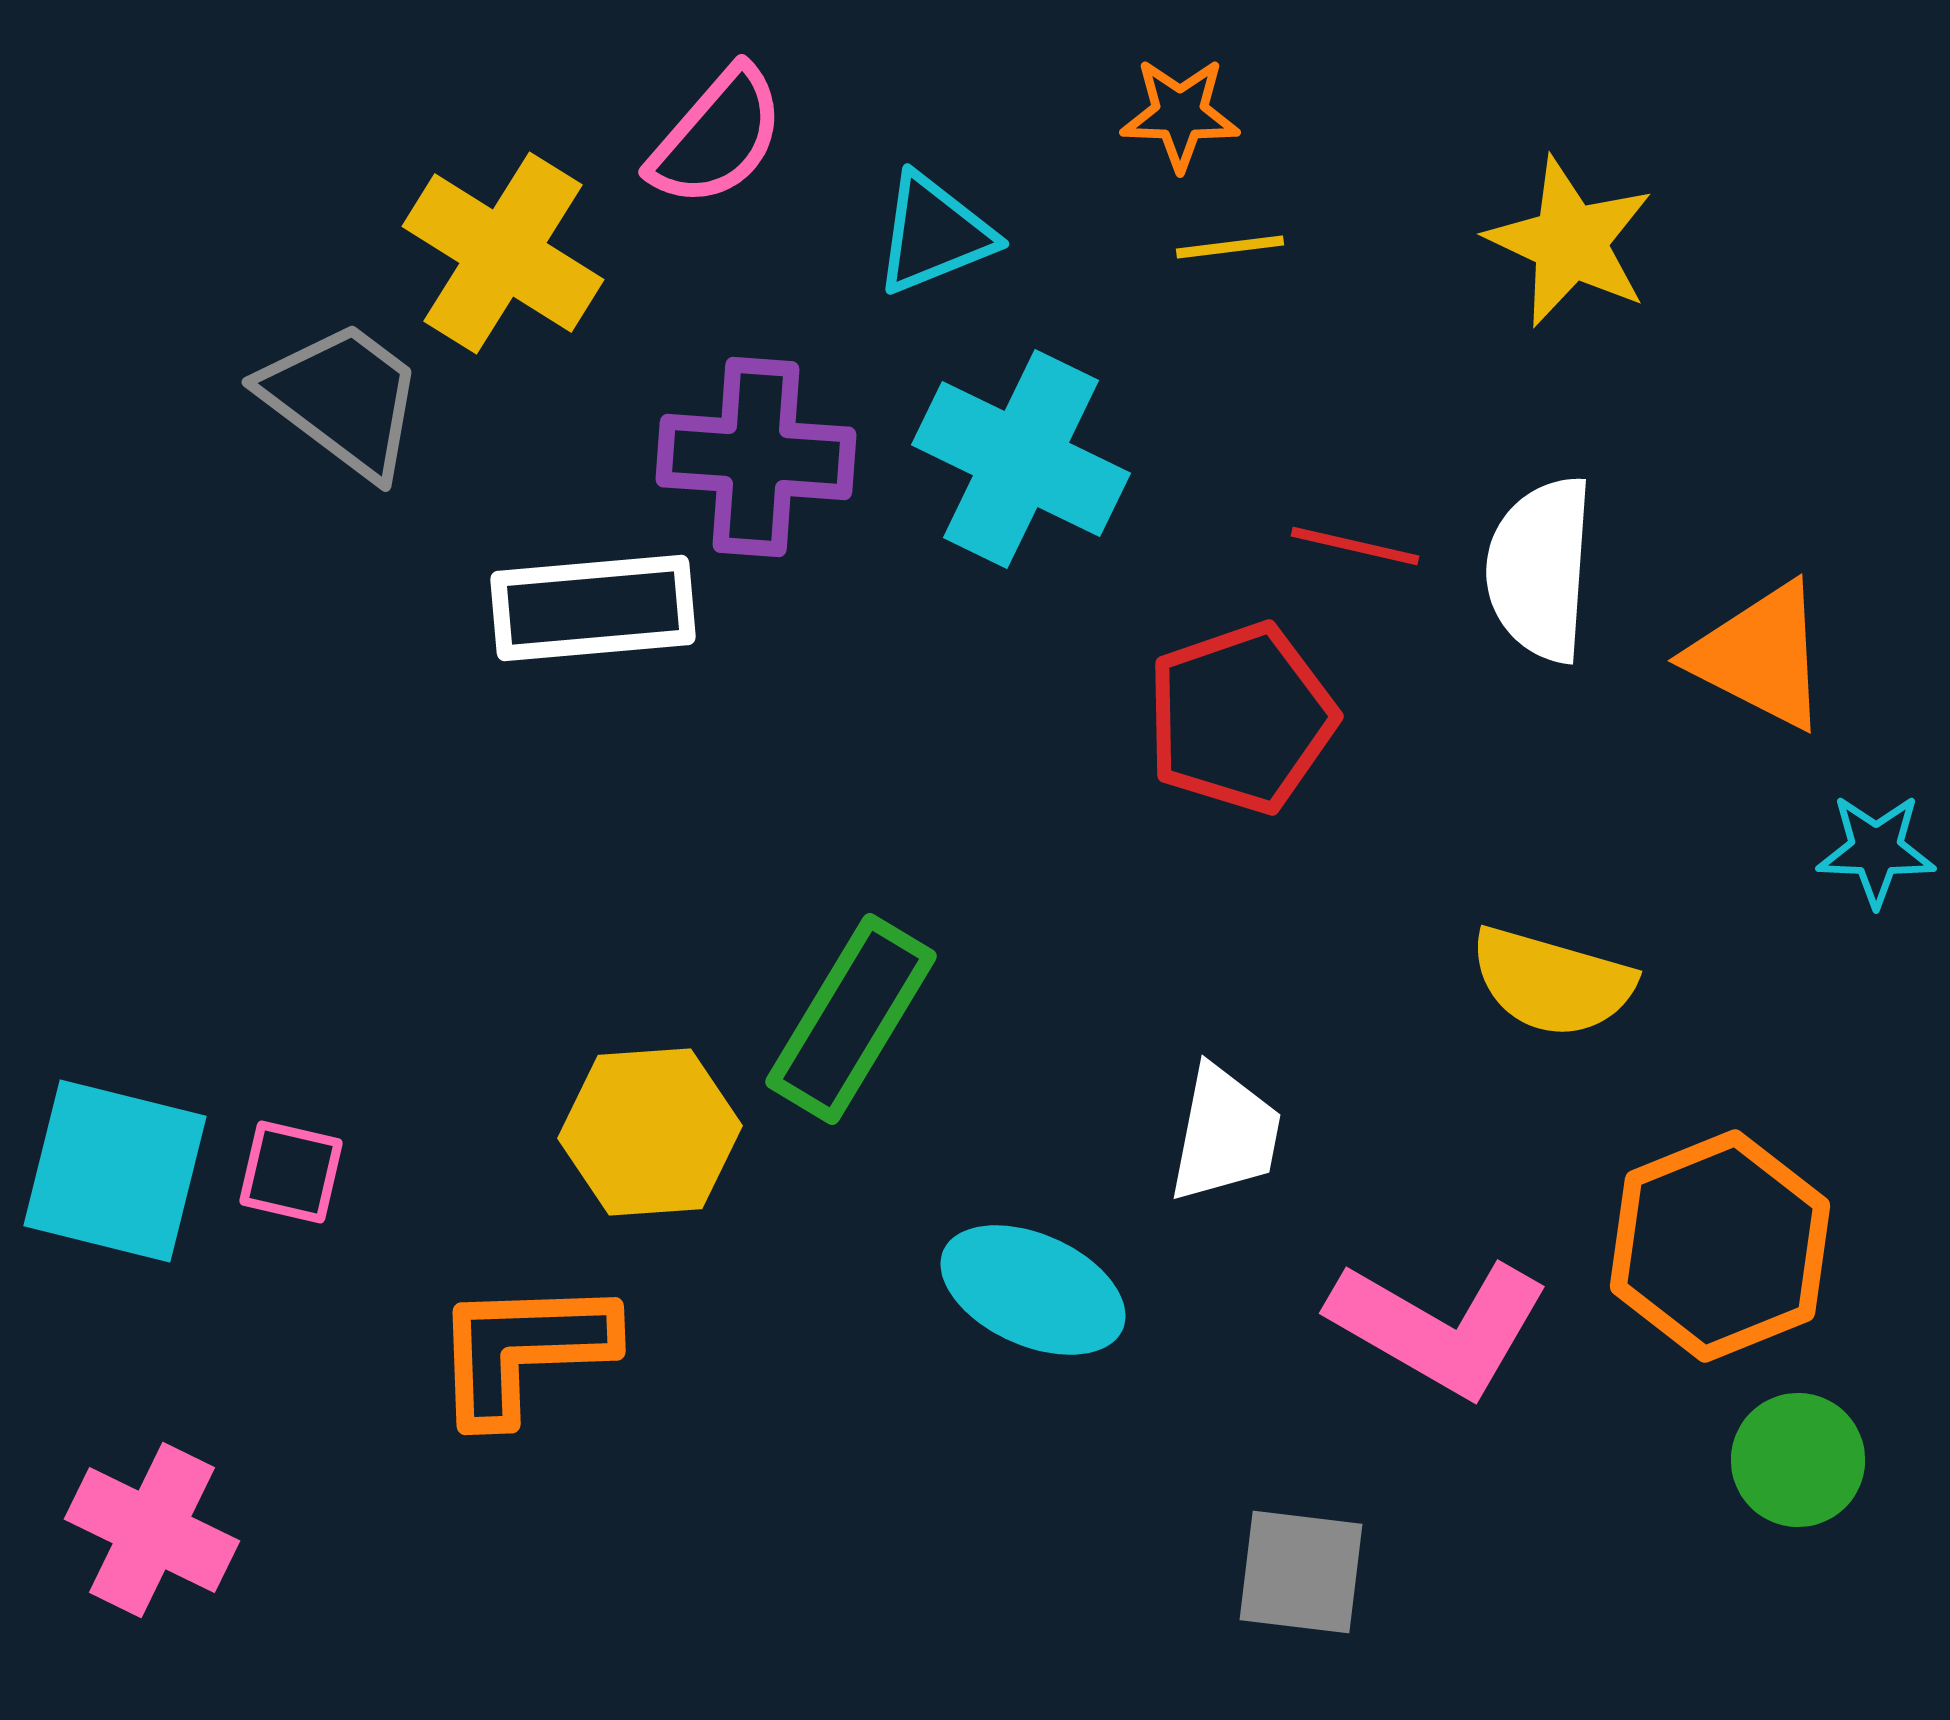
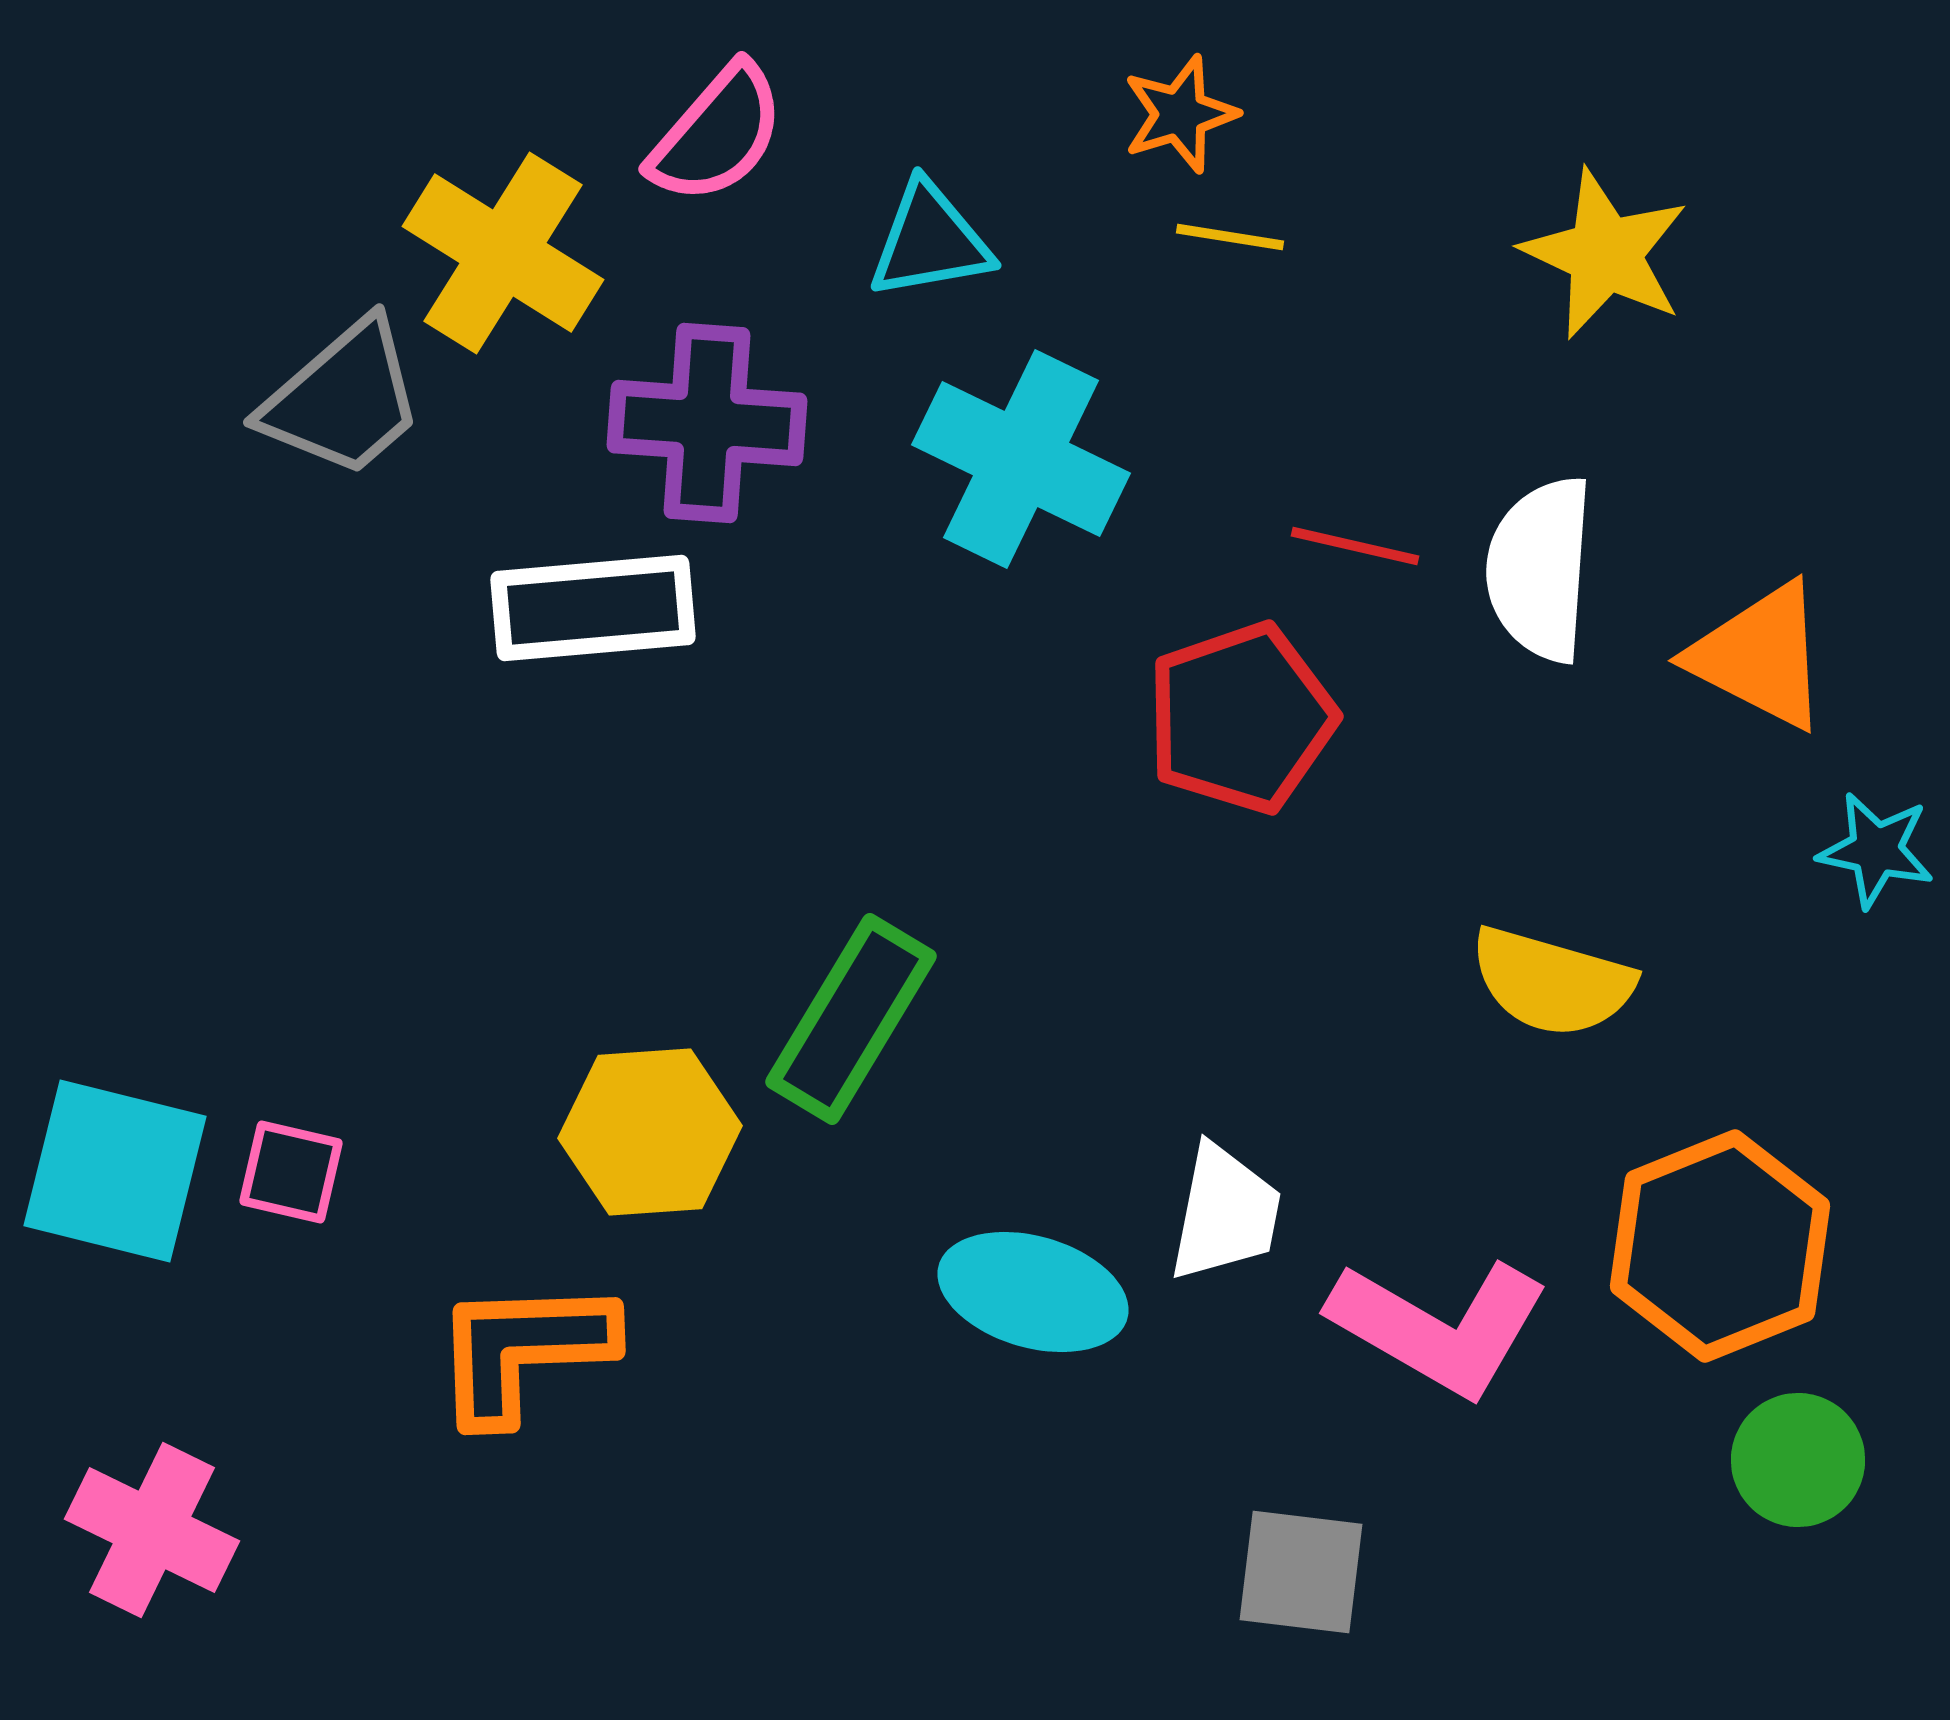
orange star: rotated 19 degrees counterclockwise
pink semicircle: moved 3 px up
cyan triangle: moved 4 px left, 7 px down; rotated 12 degrees clockwise
yellow star: moved 35 px right, 12 px down
yellow line: moved 10 px up; rotated 16 degrees clockwise
gray trapezoid: rotated 102 degrees clockwise
purple cross: moved 49 px left, 34 px up
cyan star: rotated 10 degrees clockwise
white trapezoid: moved 79 px down
cyan ellipse: moved 2 px down; rotated 8 degrees counterclockwise
